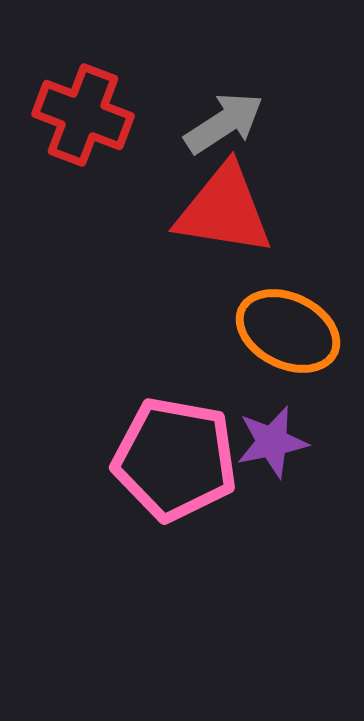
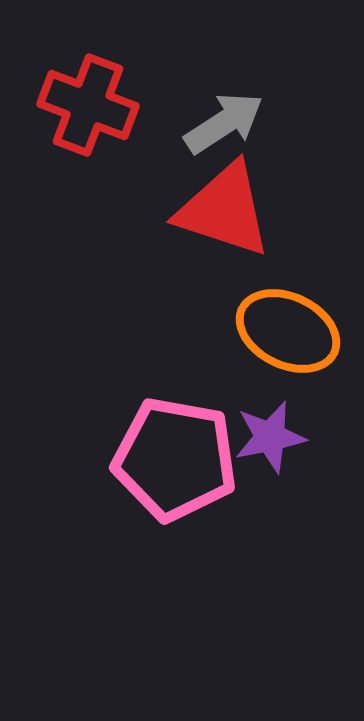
red cross: moved 5 px right, 10 px up
red triangle: rotated 9 degrees clockwise
purple star: moved 2 px left, 5 px up
